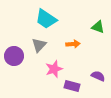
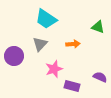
gray triangle: moved 1 px right, 1 px up
purple semicircle: moved 2 px right, 1 px down
